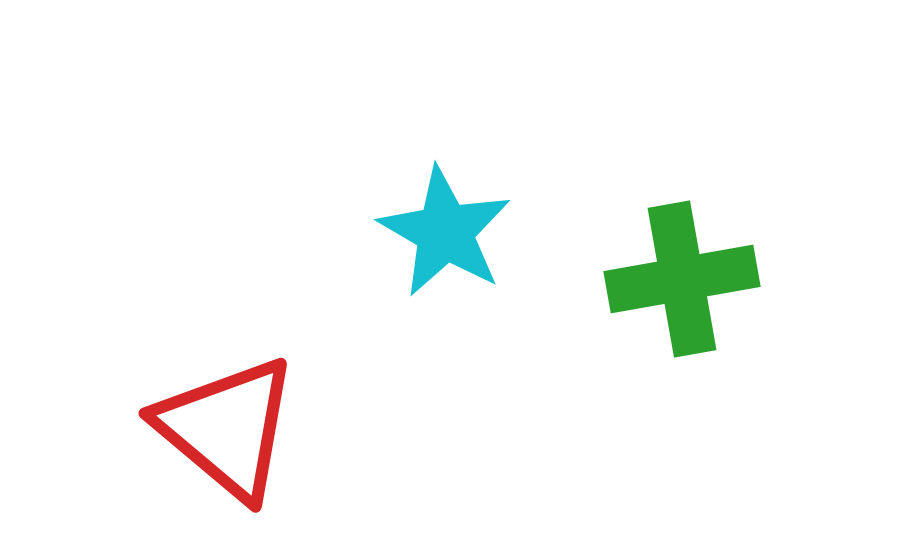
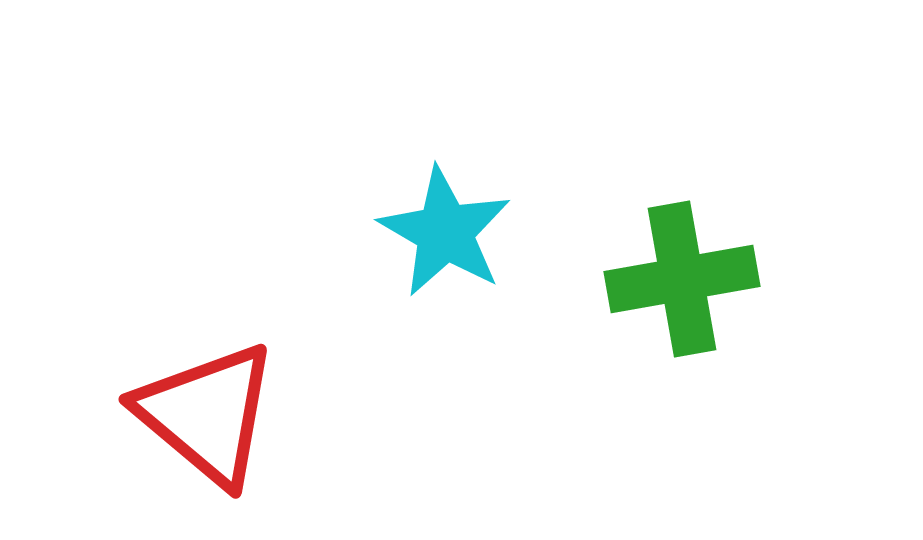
red triangle: moved 20 px left, 14 px up
